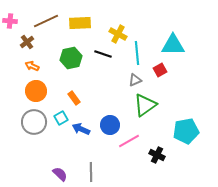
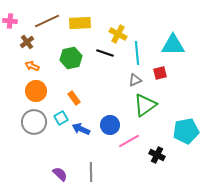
brown line: moved 1 px right
black line: moved 2 px right, 1 px up
red square: moved 3 px down; rotated 16 degrees clockwise
